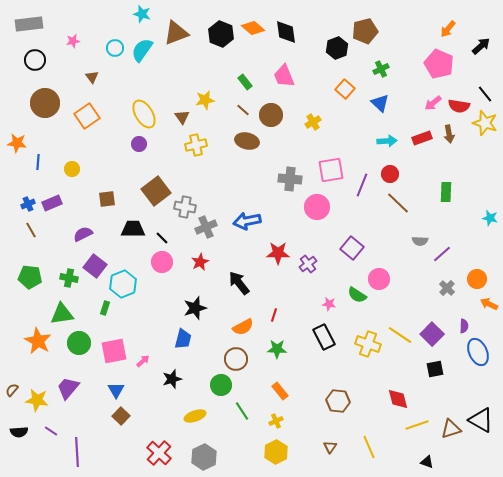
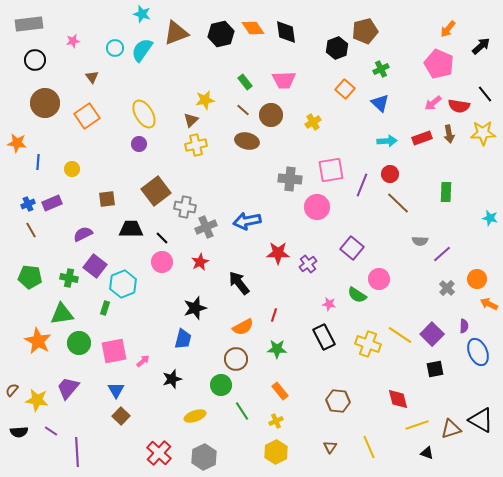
orange diamond at (253, 28): rotated 15 degrees clockwise
black hexagon at (221, 34): rotated 25 degrees clockwise
pink trapezoid at (284, 76): moved 4 px down; rotated 70 degrees counterclockwise
brown triangle at (182, 117): moved 9 px right, 3 px down; rotated 21 degrees clockwise
yellow star at (485, 123): moved 2 px left, 10 px down; rotated 20 degrees counterclockwise
black trapezoid at (133, 229): moved 2 px left
black triangle at (427, 462): moved 9 px up
